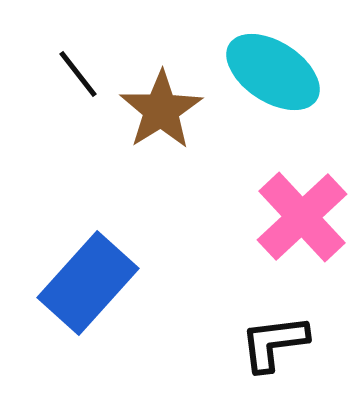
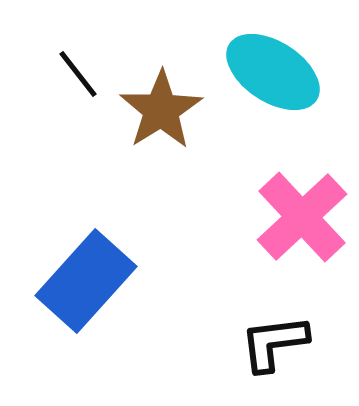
blue rectangle: moved 2 px left, 2 px up
